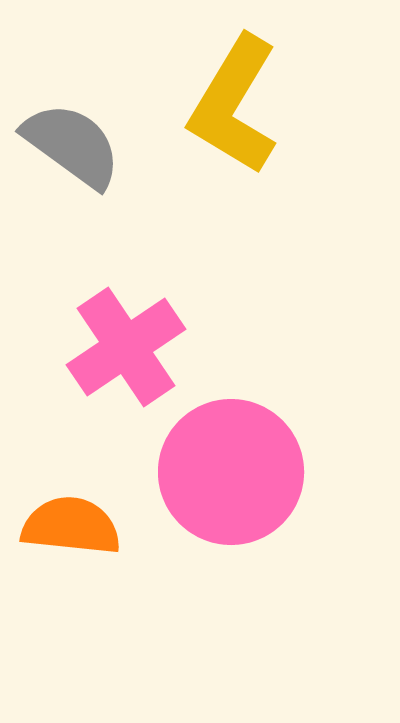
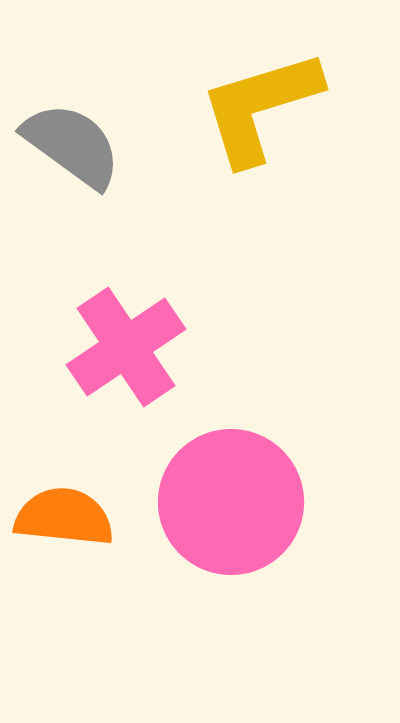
yellow L-shape: moved 26 px right, 2 px down; rotated 42 degrees clockwise
pink circle: moved 30 px down
orange semicircle: moved 7 px left, 9 px up
